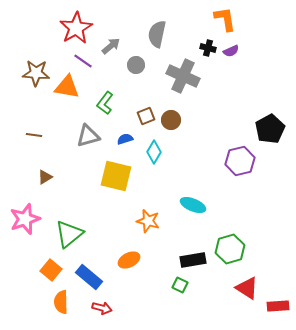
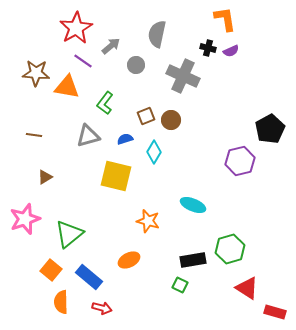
red rectangle: moved 3 px left, 6 px down; rotated 20 degrees clockwise
